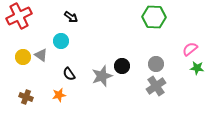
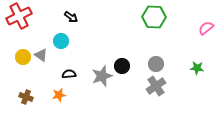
pink semicircle: moved 16 px right, 21 px up
black semicircle: rotated 120 degrees clockwise
